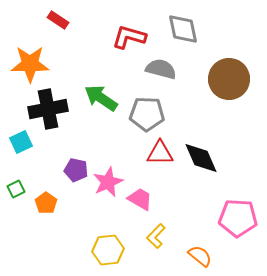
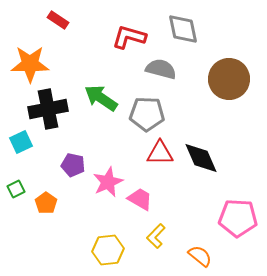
purple pentagon: moved 3 px left, 5 px up
